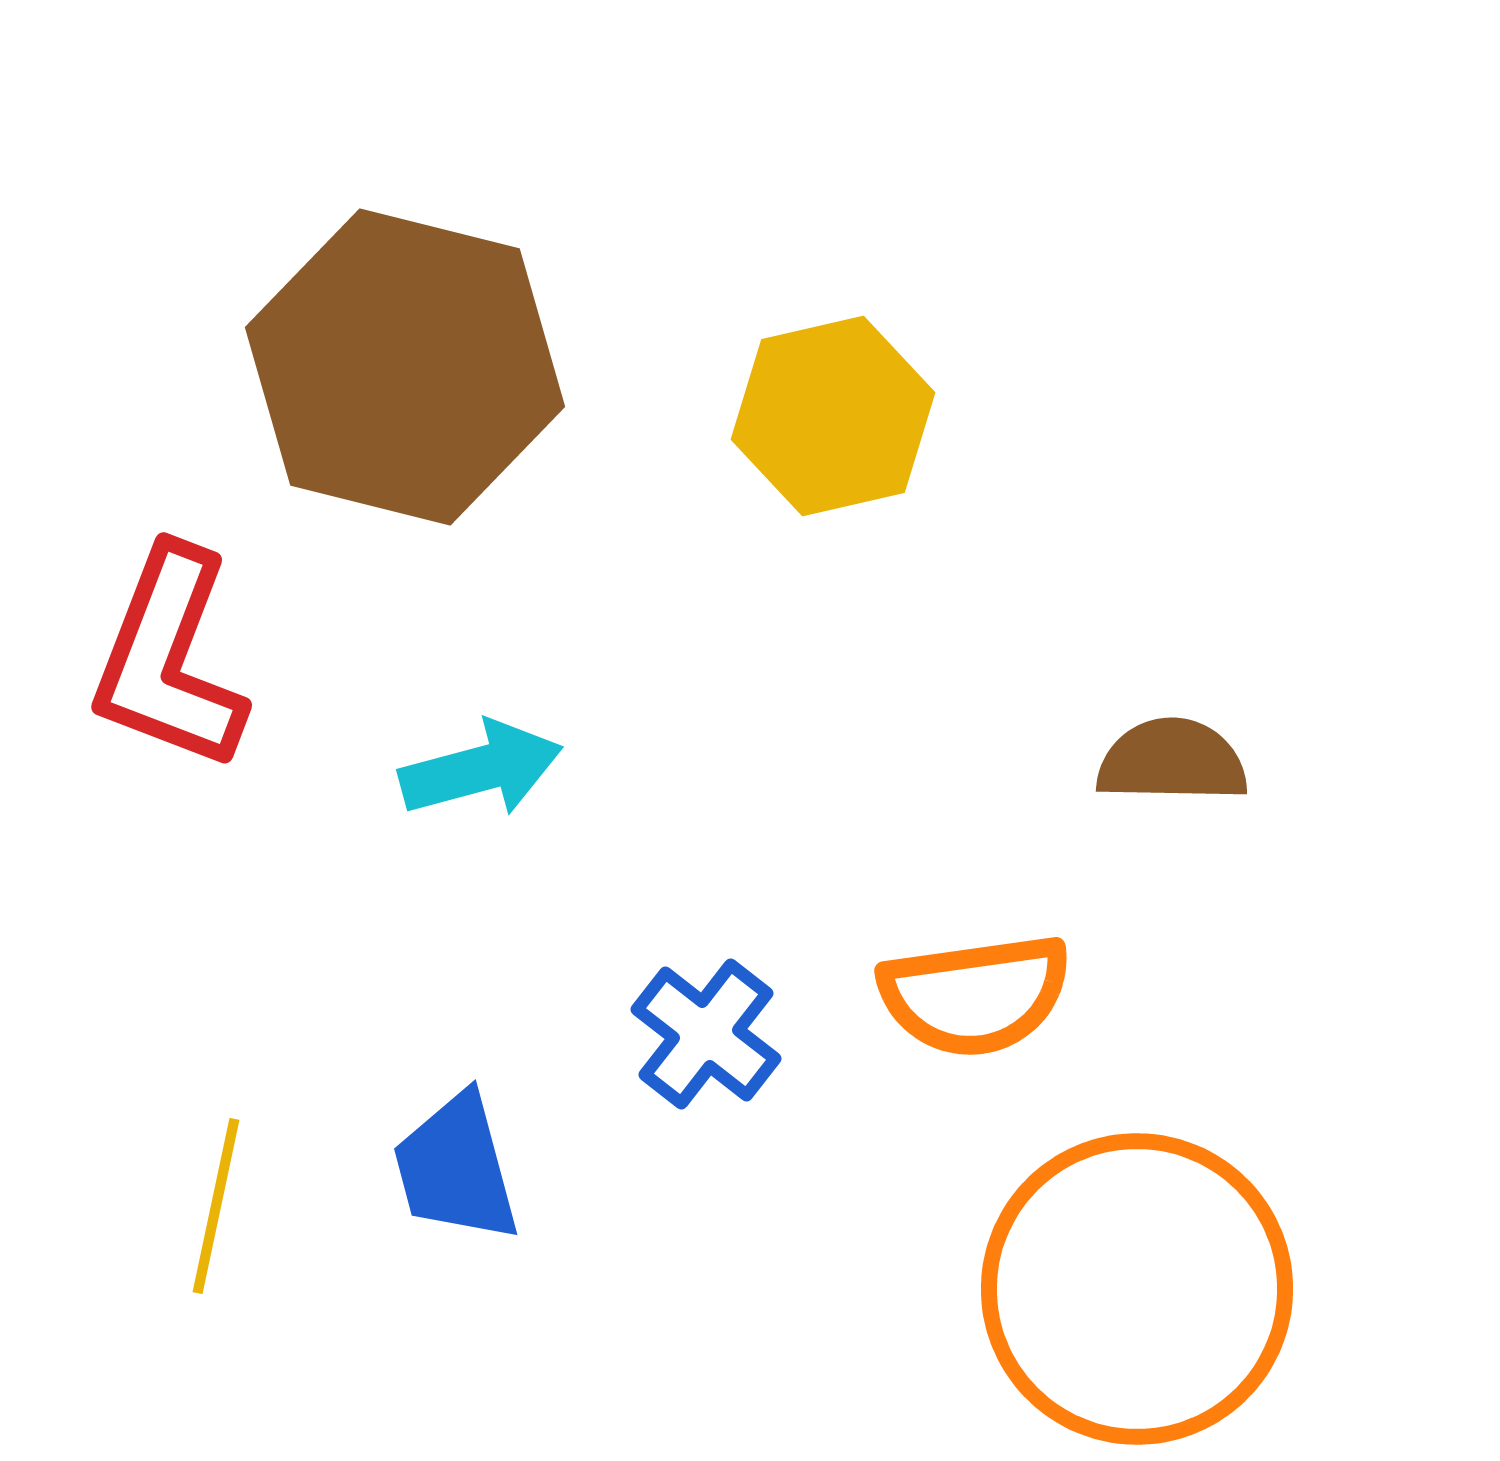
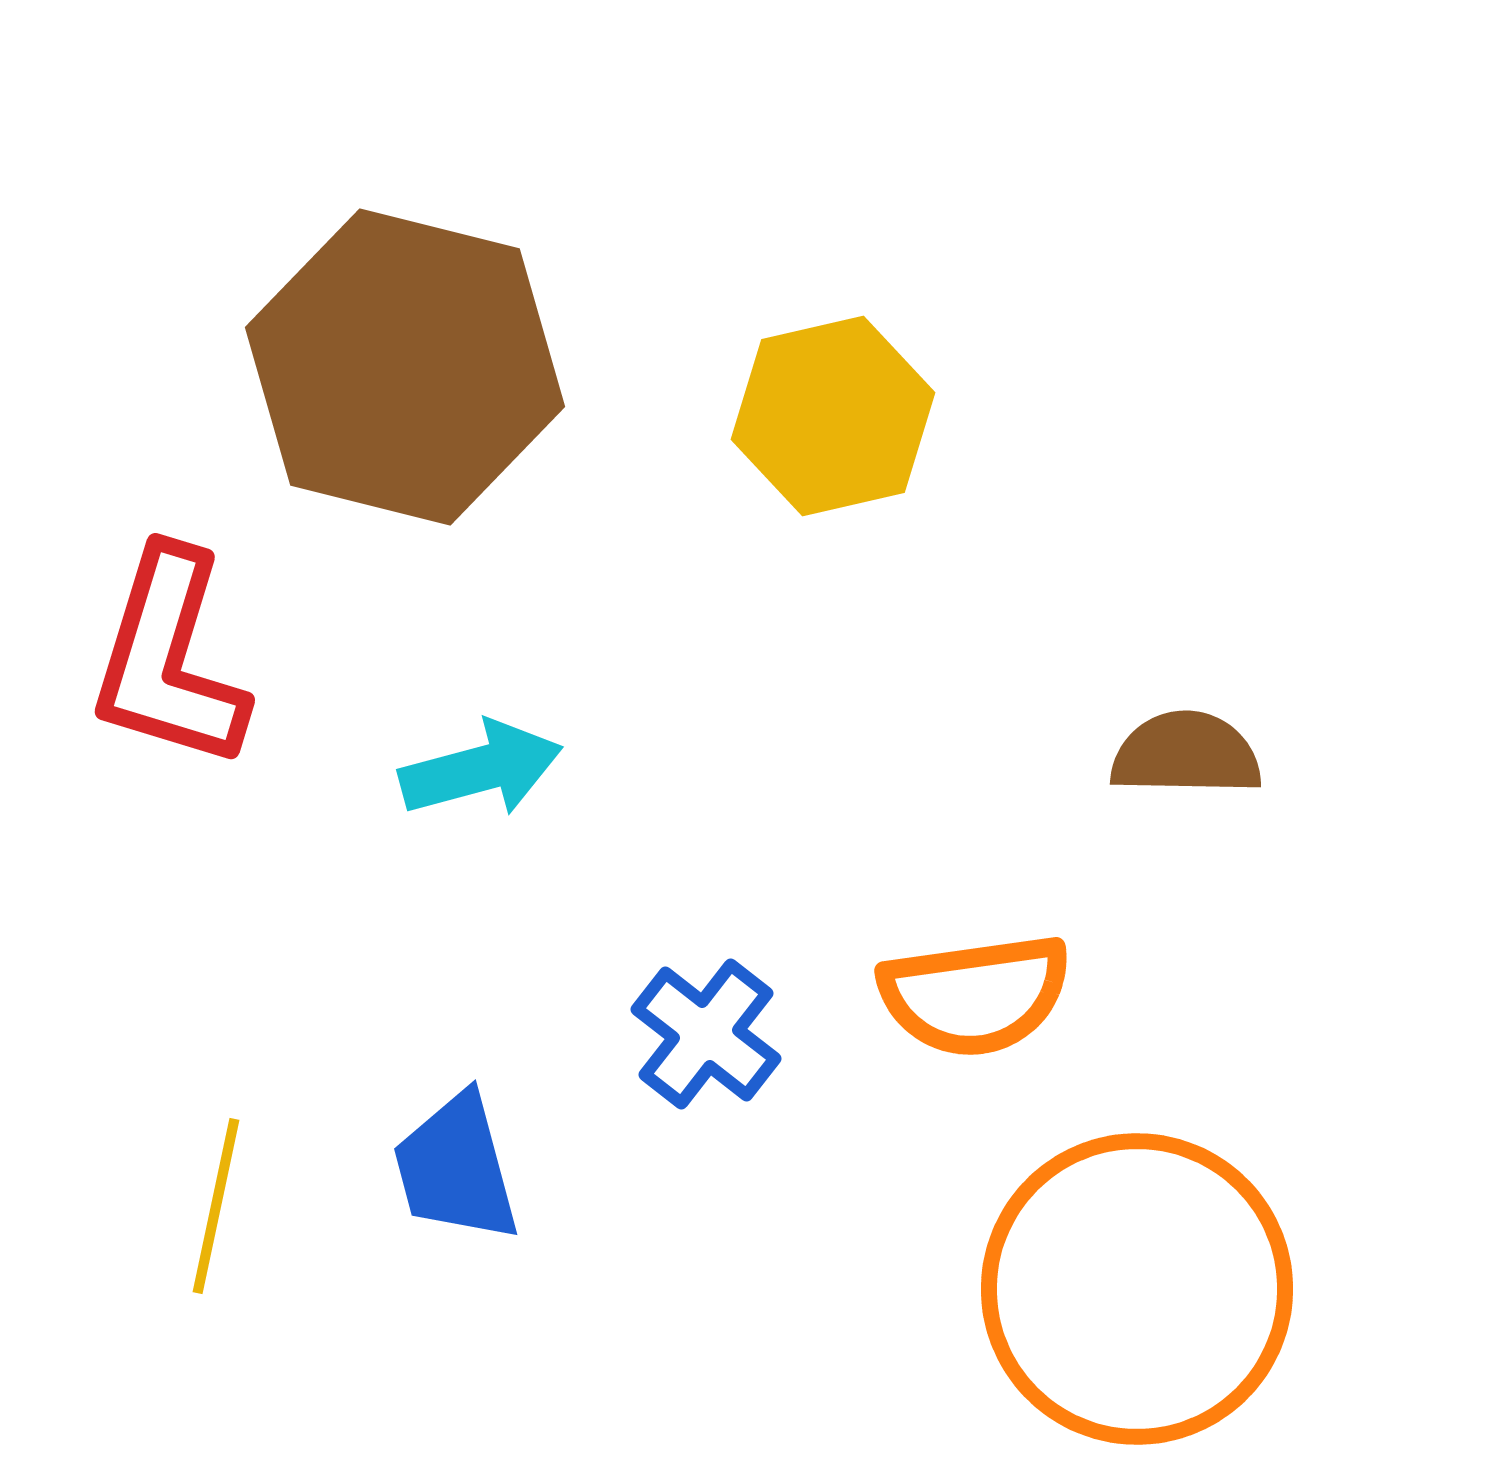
red L-shape: rotated 4 degrees counterclockwise
brown semicircle: moved 14 px right, 7 px up
